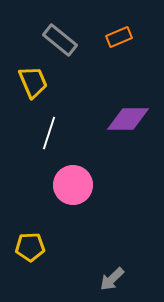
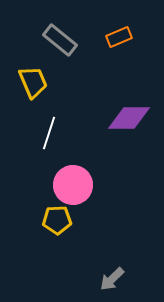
purple diamond: moved 1 px right, 1 px up
yellow pentagon: moved 27 px right, 27 px up
